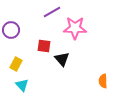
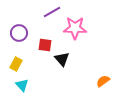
purple circle: moved 8 px right, 3 px down
red square: moved 1 px right, 1 px up
orange semicircle: rotated 56 degrees clockwise
